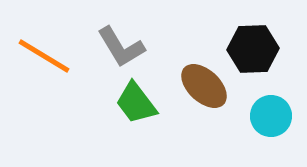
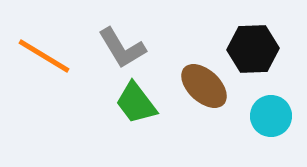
gray L-shape: moved 1 px right, 1 px down
